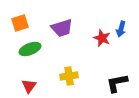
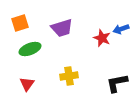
blue arrow: rotated 56 degrees clockwise
red triangle: moved 2 px left, 2 px up
